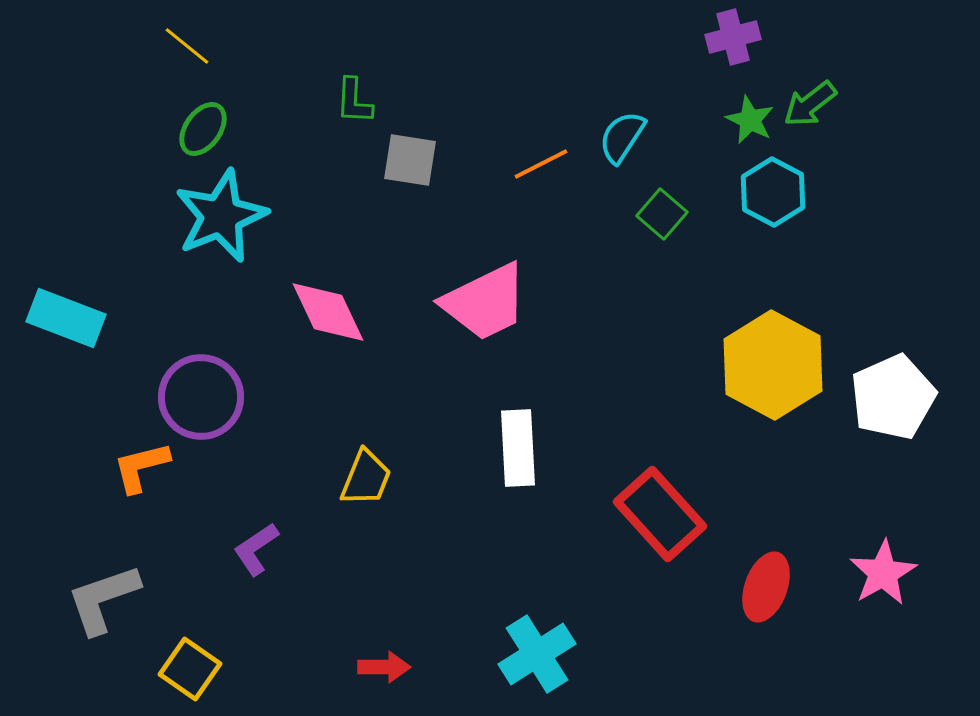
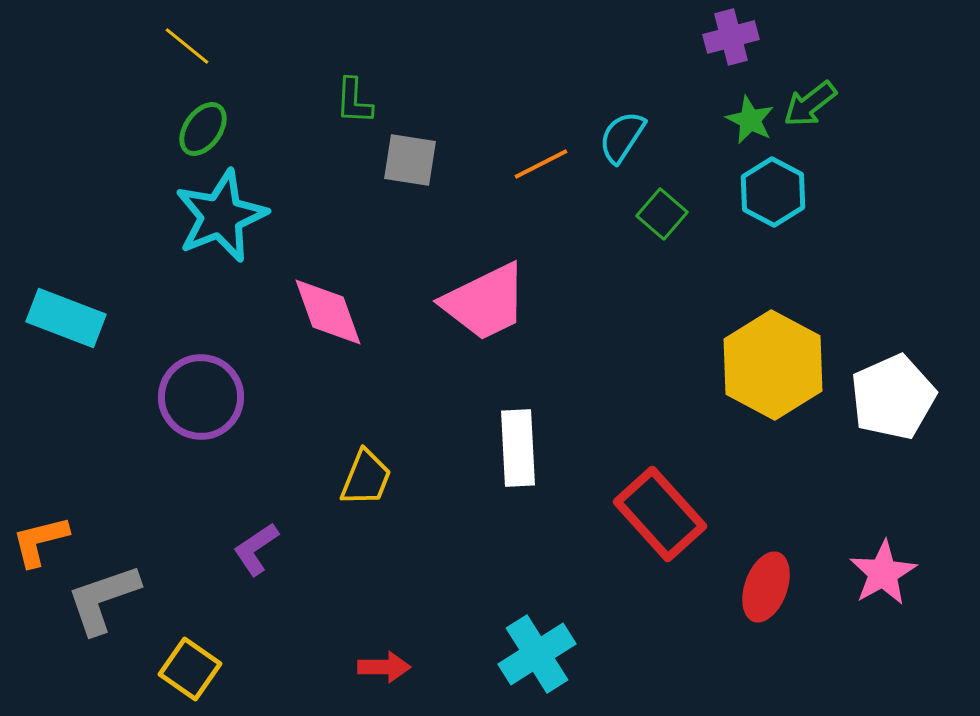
purple cross: moved 2 px left
pink diamond: rotated 6 degrees clockwise
orange L-shape: moved 101 px left, 74 px down
